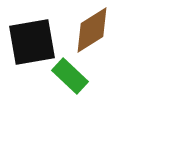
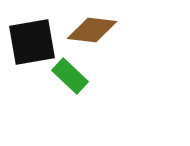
brown diamond: rotated 39 degrees clockwise
